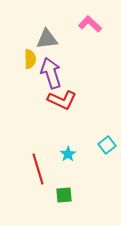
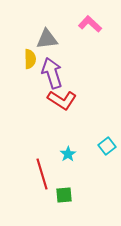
purple arrow: moved 1 px right
red L-shape: rotated 8 degrees clockwise
cyan square: moved 1 px down
red line: moved 4 px right, 5 px down
